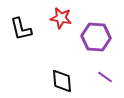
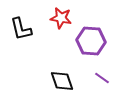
purple hexagon: moved 5 px left, 4 px down
purple line: moved 3 px left, 1 px down
black diamond: rotated 15 degrees counterclockwise
